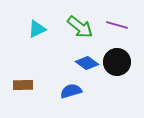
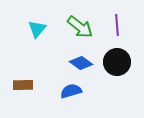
purple line: rotated 70 degrees clockwise
cyan triangle: rotated 24 degrees counterclockwise
blue diamond: moved 6 px left
